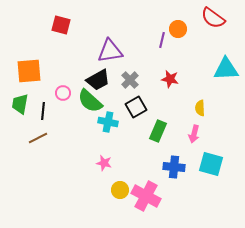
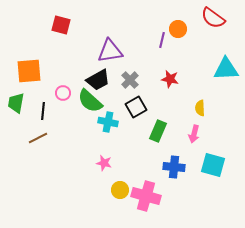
green trapezoid: moved 4 px left, 1 px up
cyan square: moved 2 px right, 1 px down
pink cross: rotated 12 degrees counterclockwise
